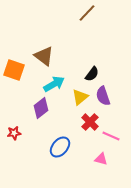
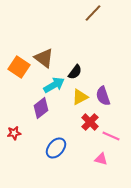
brown line: moved 6 px right
brown triangle: moved 2 px down
orange square: moved 5 px right, 3 px up; rotated 15 degrees clockwise
black semicircle: moved 17 px left, 2 px up
cyan arrow: moved 1 px down
yellow triangle: rotated 12 degrees clockwise
blue ellipse: moved 4 px left, 1 px down
